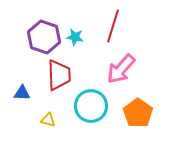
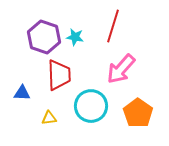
yellow triangle: moved 1 px right, 2 px up; rotated 21 degrees counterclockwise
